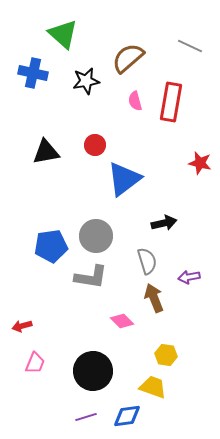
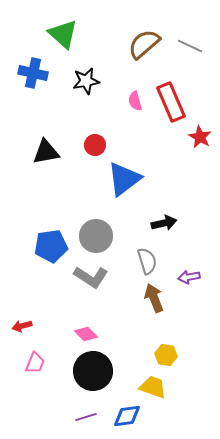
brown semicircle: moved 16 px right, 14 px up
red rectangle: rotated 33 degrees counterclockwise
red star: moved 26 px up; rotated 15 degrees clockwise
gray L-shape: rotated 24 degrees clockwise
pink diamond: moved 36 px left, 13 px down
